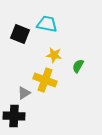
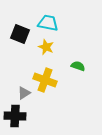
cyan trapezoid: moved 1 px right, 1 px up
yellow star: moved 8 px left, 8 px up; rotated 14 degrees clockwise
green semicircle: rotated 80 degrees clockwise
black cross: moved 1 px right
